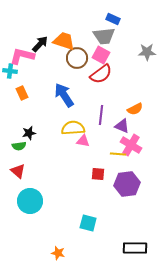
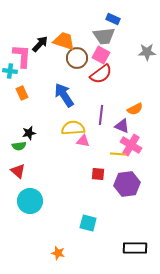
pink L-shape: rotated 80 degrees clockwise
